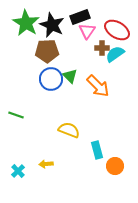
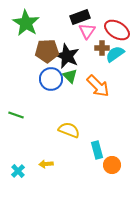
black star: moved 15 px right, 31 px down
orange circle: moved 3 px left, 1 px up
